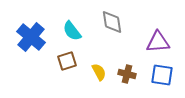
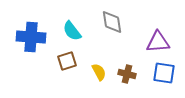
blue cross: rotated 36 degrees counterclockwise
blue square: moved 2 px right, 2 px up
